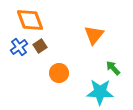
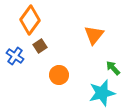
orange diamond: rotated 56 degrees clockwise
blue cross: moved 4 px left, 9 px down; rotated 18 degrees counterclockwise
orange circle: moved 2 px down
cyan star: moved 2 px right, 1 px down; rotated 16 degrees counterclockwise
